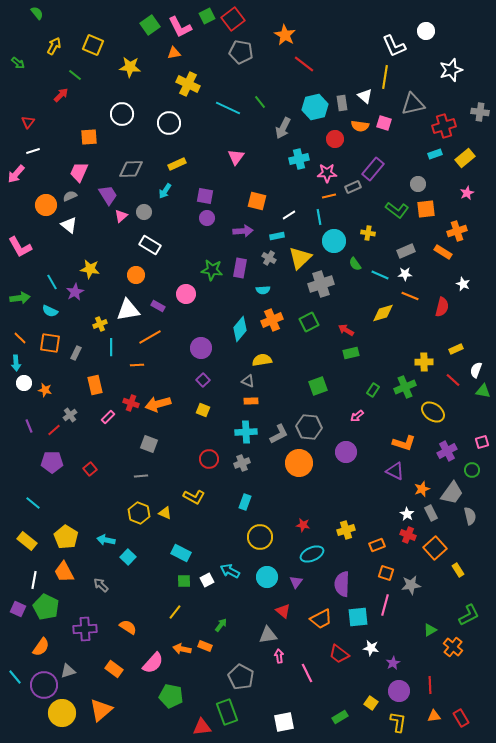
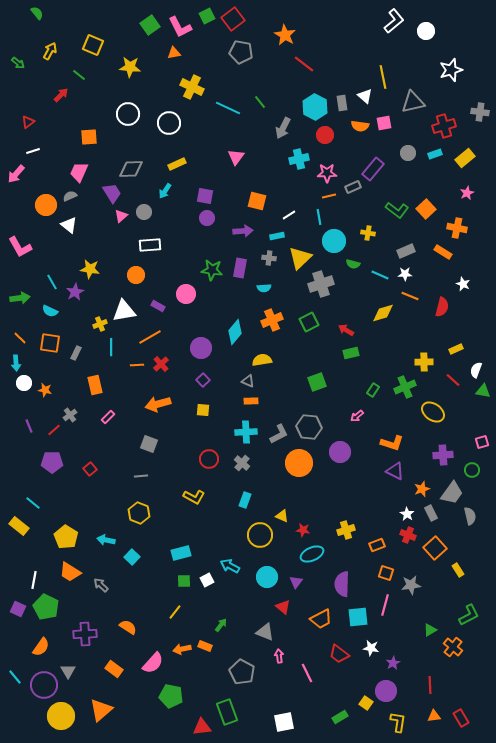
yellow arrow at (54, 46): moved 4 px left, 5 px down
white L-shape at (394, 46): moved 25 px up; rotated 105 degrees counterclockwise
green line at (75, 75): moved 4 px right
yellow line at (385, 77): moved 2 px left; rotated 20 degrees counterclockwise
yellow cross at (188, 84): moved 4 px right, 3 px down
gray triangle at (413, 104): moved 2 px up
cyan hexagon at (315, 107): rotated 20 degrees counterclockwise
white circle at (122, 114): moved 6 px right
red triangle at (28, 122): rotated 16 degrees clockwise
pink square at (384, 123): rotated 28 degrees counterclockwise
red circle at (335, 139): moved 10 px left, 4 px up
gray circle at (418, 184): moved 10 px left, 31 px up
purple trapezoid at (108, 195): moved 4 px right, 2 px up
orange square at (426, 209): rotated 36 degrees counterclockwise
orange cross at (457, 231): moved 3 px up; rotated 30 degrees clockwise
white rectangle at (150, 245): rotated 35 degrees counterclockwise
gray cross at (269, 258): rotated 24 degrees counterclockwise
green semicircle at (355, 264): moved 2 px left; rotated 40 degrees counterclockwise
cyan semicircle at (263, 290): moved 1 px right, 2 px up
white triangle at (128, 310): moved 4 px left, 1 px down
cyan diamond at (240, 329): moved 5 px left, 3 px down
green square at (318, 386): moved 1 px left, 4 px up
red cross at (131, 403): moved 30 px right, 39 px up; rotated 28 degrees clockwise
yellow square at (203, 410): rotated 16 degrees counterclockwise
orange L-shape at (404, 443): moved 12 px left
purple cross at (447, 451): moved 4 px left, 4 px down; rotated 24 degrees clockwise
purple circle at (346, 452): moved 6 px left
gray cross at (242, 463): rotated 28 degrees counterclockwise
cyan rectangle at (245, 502): moved 2 px up
yellow triangle at (165, 513): moved 117 px right, 3 px down
red star at (303, 525): moved 5 px down
yellow circle at (260, 537): moved 2 px up
yellow rectangle at (27, 541): moved 8 px left, 15 px up
cyan rectangle at (181, 553): rotated 42 degrees counterclockwise
cyan square at (128, 557): moved 4 px right
cyan arrow at (230, 571): moved 5 px up
orange trapezoid at (64, 572): moved 6 px right; rotated 30 degrees counterclockwise
red triangle at (283, 611): moved 4 px up
purple cross at (85, 629): moved 5 px down
gray triangle at (268, 635): moved 3 px left, 3 px up; rotated 30 degrees clockwise
orange arrow at (182, 649): rotated 24 degrees counterclockwise
gray triangle at (68, 671): rotated 42 degrees counterclockwise
gray pentagon at (241, 677): moved 1 px right, 5 px up
purple circle at (399, 691): moved 13 px left
yellow square at (371, 703): moved 5 px left
yellow circle at (62, 713): moved 1 px left, 3 px down
